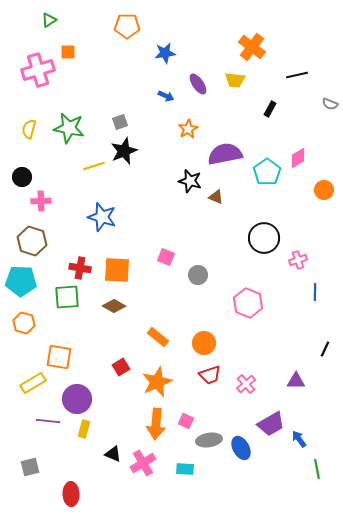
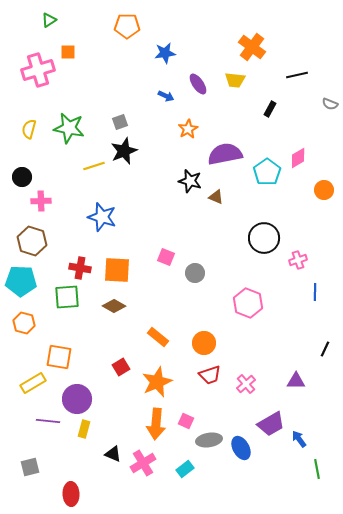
gray circle at (198, 275): moved 3 px left, 2 px up
cyan rectangle at (185, 469): rotated 42 degrees counterclockwise
